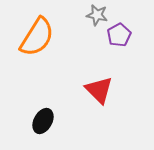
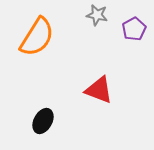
purple pentagon: moved 15 px right, 6 px up
red triangle: rotated 24 degrees counterclockwise
